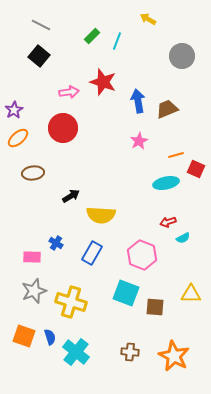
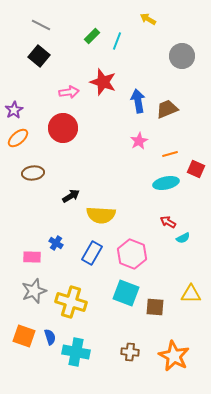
orange line: moved 6 px left, 1 px up
red arrow: rotated 49 degrees clockwise
pink hexagon: moved 10 px left, 1 px up
cyan cross: rotated 28 degrees counterclockwise
